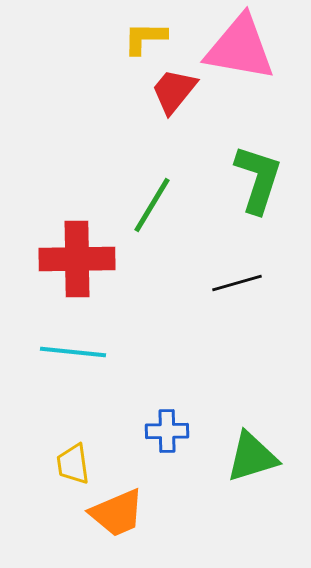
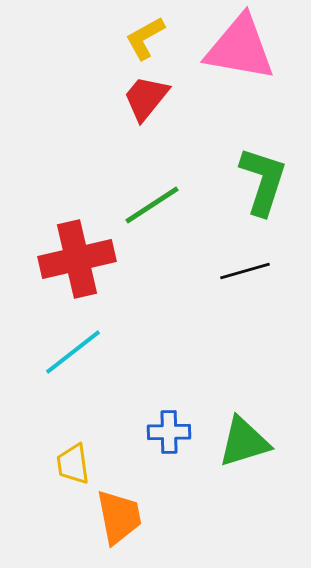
yellow L-shape: rotated 30 degrees counterclockwise
red trapezoid: moved 28 px left, 7 px down
green L-shape: moved 5 px right, 2 px down
green line: rotated 26 degrees clockwise
red cross: rotated 12 degrees counterclockwise
black line: moved 8 px right, 12 px up
cyan line: rotated 44 degrees counterclockwise
blue cross: moved 2 px right, 1 px down
green triangle: moved 8 px left, 15 px up
orange trapezoid: moved 2 px right, 4 px down; rotated 78 degrees counterclockwise
